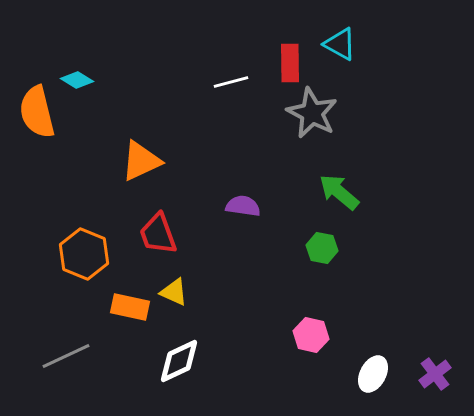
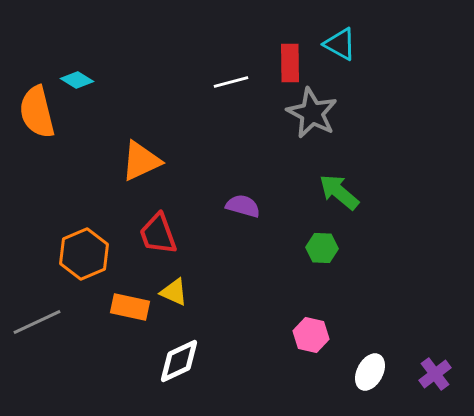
purple semicircle: rotated 8 degrees clockwise
green hexagon: rotated 8 degrees counterclockwise
orange hexagon: rotated 15 degrees clockwise
gray line: moved 29 px left, 34 px up
white ellipse: moved 3 px left, 2 px up
